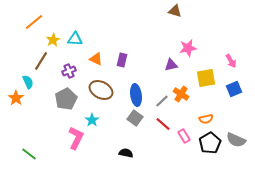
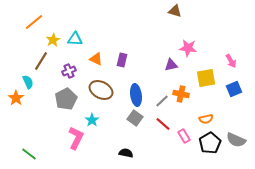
pink star: rotated 18 degrees clockwise
orange cross: rotated 21 degrees counterclockwise
